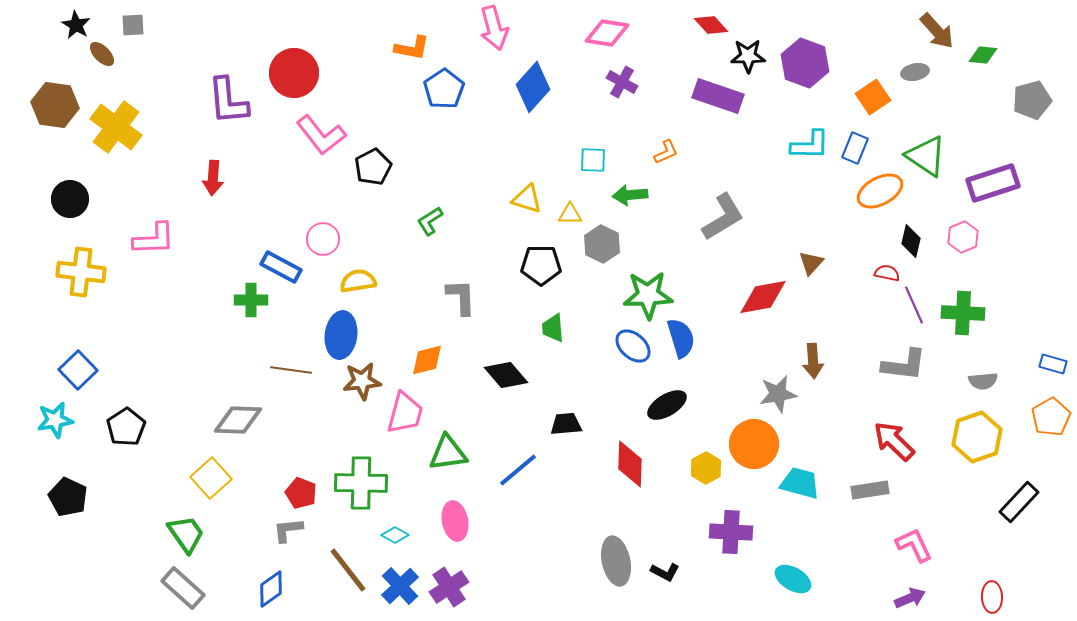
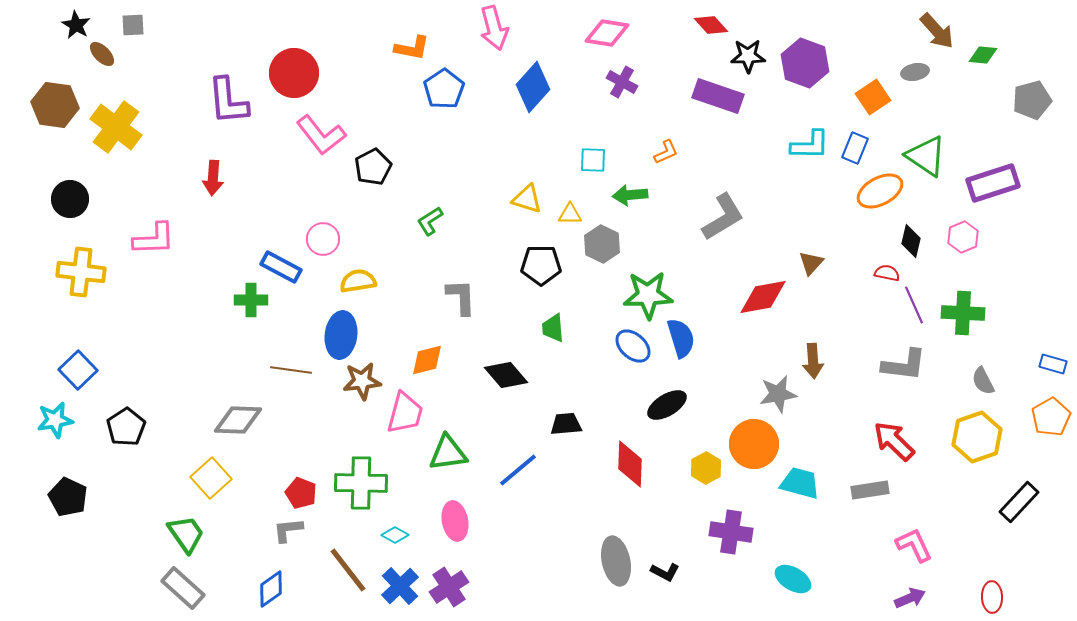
gray semicircle at (983, 381): rotated 68 degrees clockwise
purple cross at (731, 532): rotated 6 degrees clockwise
